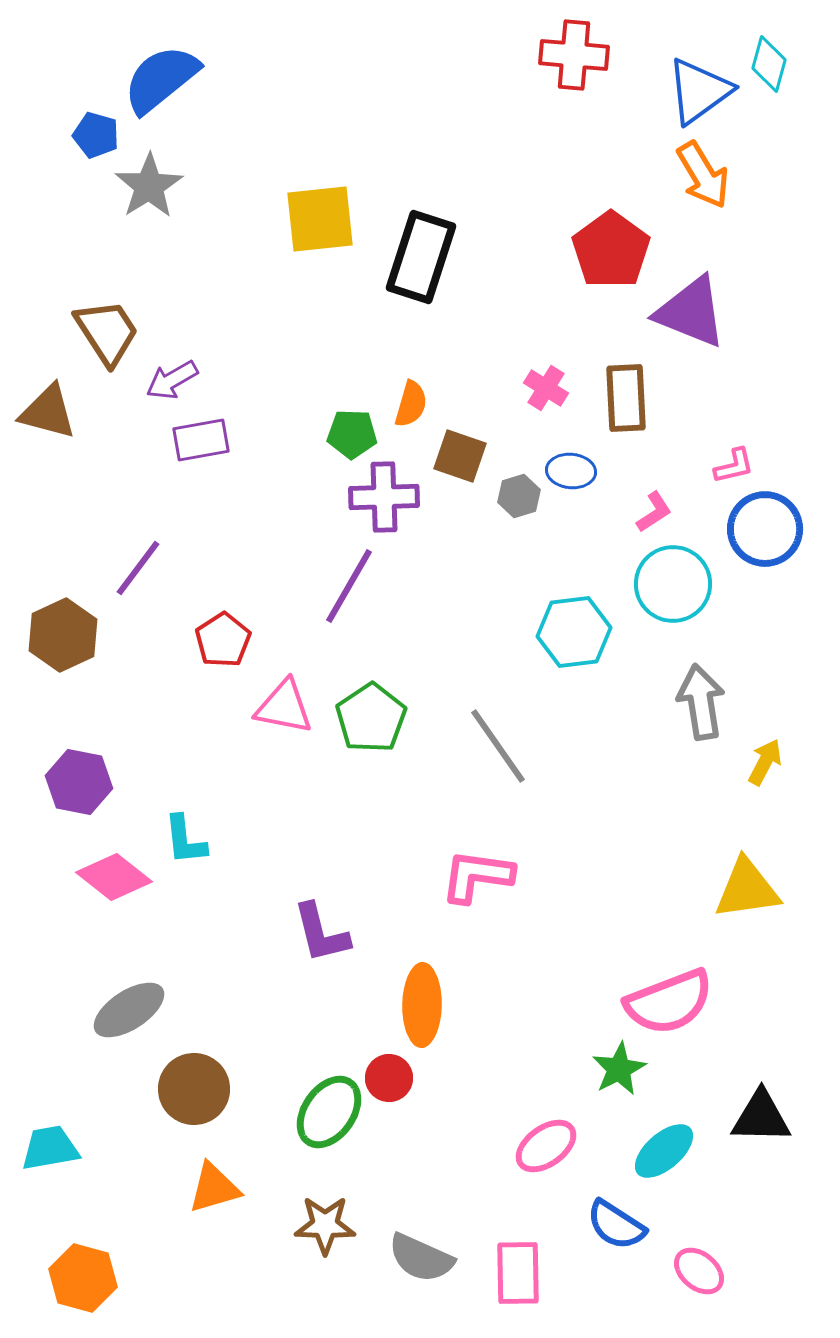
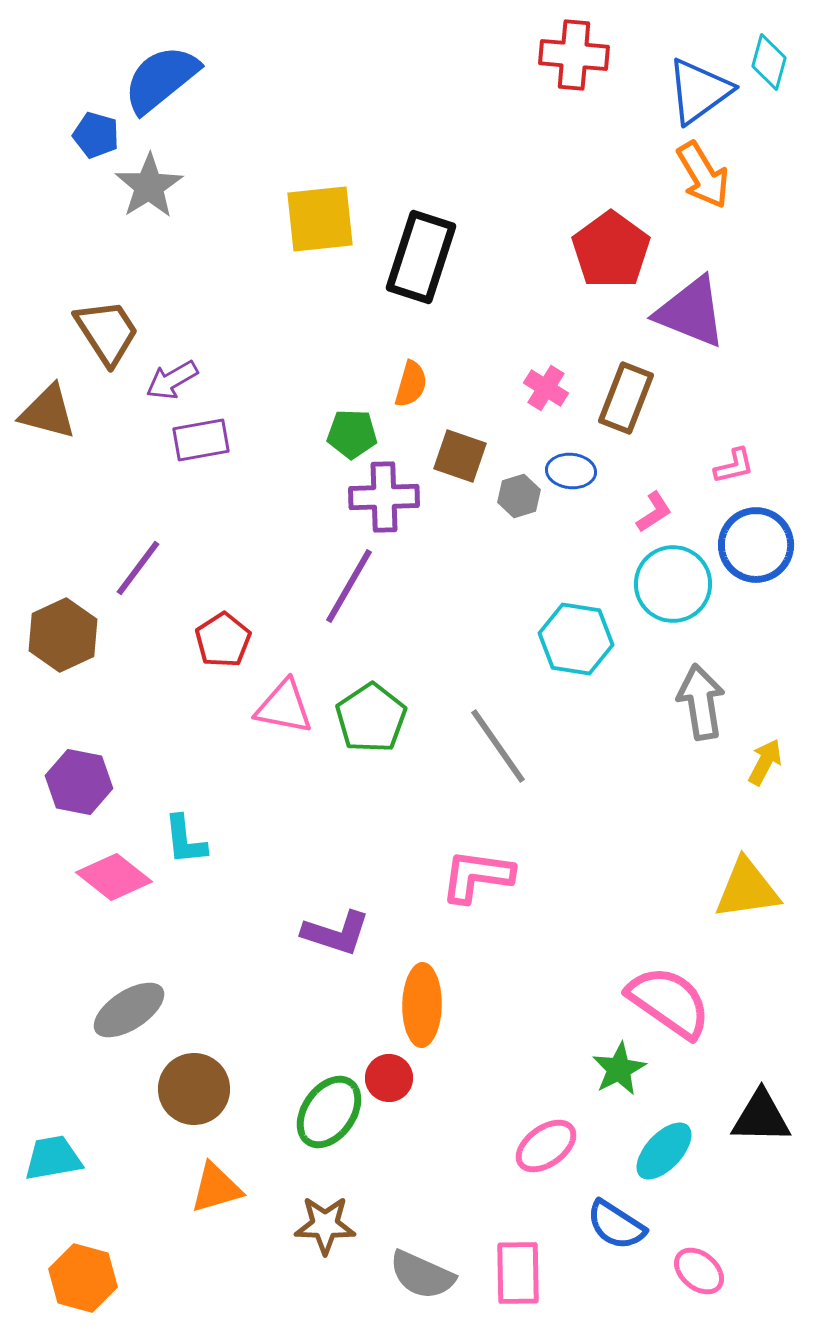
cyan diamond at (769, 64): moved 2 px up
brown rectangle at (626, 398): rotated 24 degrees clockwise
orange semicircle at (411, 404): moved 20 px up
blue circle at (765, 529): moved 9 px left, 16 px down
cyan hexagon at (574, 632): moved 2 px right, 7 px down; rotated 16 degrees clockwise
purple L-shape at (321, 933): moved 15 px right; rotated 58 degrees counterclockwise
pink semicircle at (669, 1002): rotated 124 degrees counterclockwise
cyan trapezoid at (50, 1148): moved 3 px right, 10 px down
cyan ellipse at (664, 1151): rotated 6 degrees counterclockwise
orange triangle at (214, 1188): moved 2 px right
gray semicircle at (421, 1258): moved 1 px right, 17 px down
